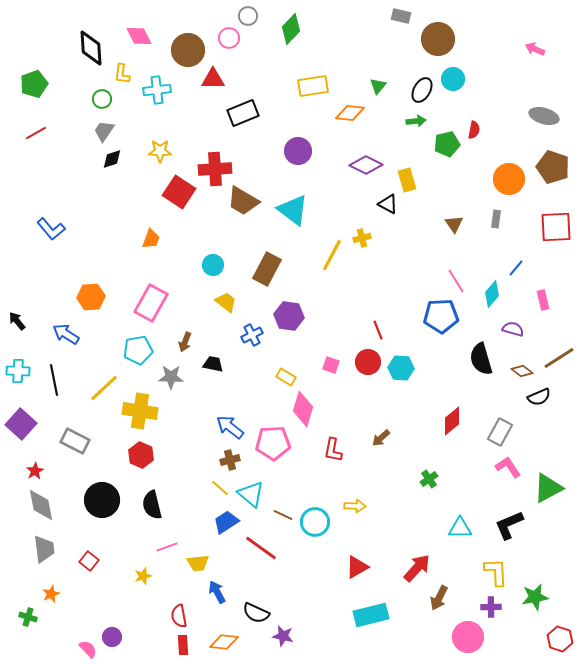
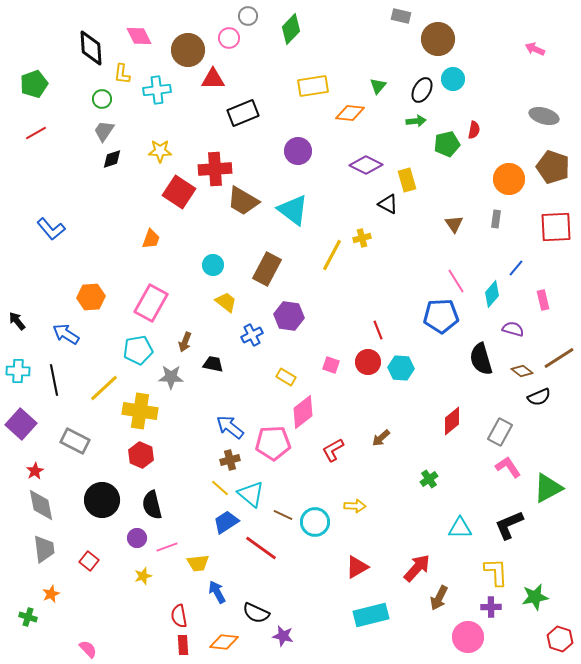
pink diamond at (303, 409): moved 3 px down; rotated 36 degrees clockwise
red L-shape at (333, 450): rotated 50 degrees clockwise
purple circle at (112, 637): moved 25 px right, 99 px up
